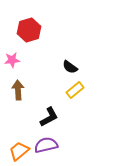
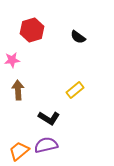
red hexagon: moved 3 px right
black semicircle: moved 8 px right, 30 px up
black L-shape: moved 1 px down; rotated 60 degrees clockwise
